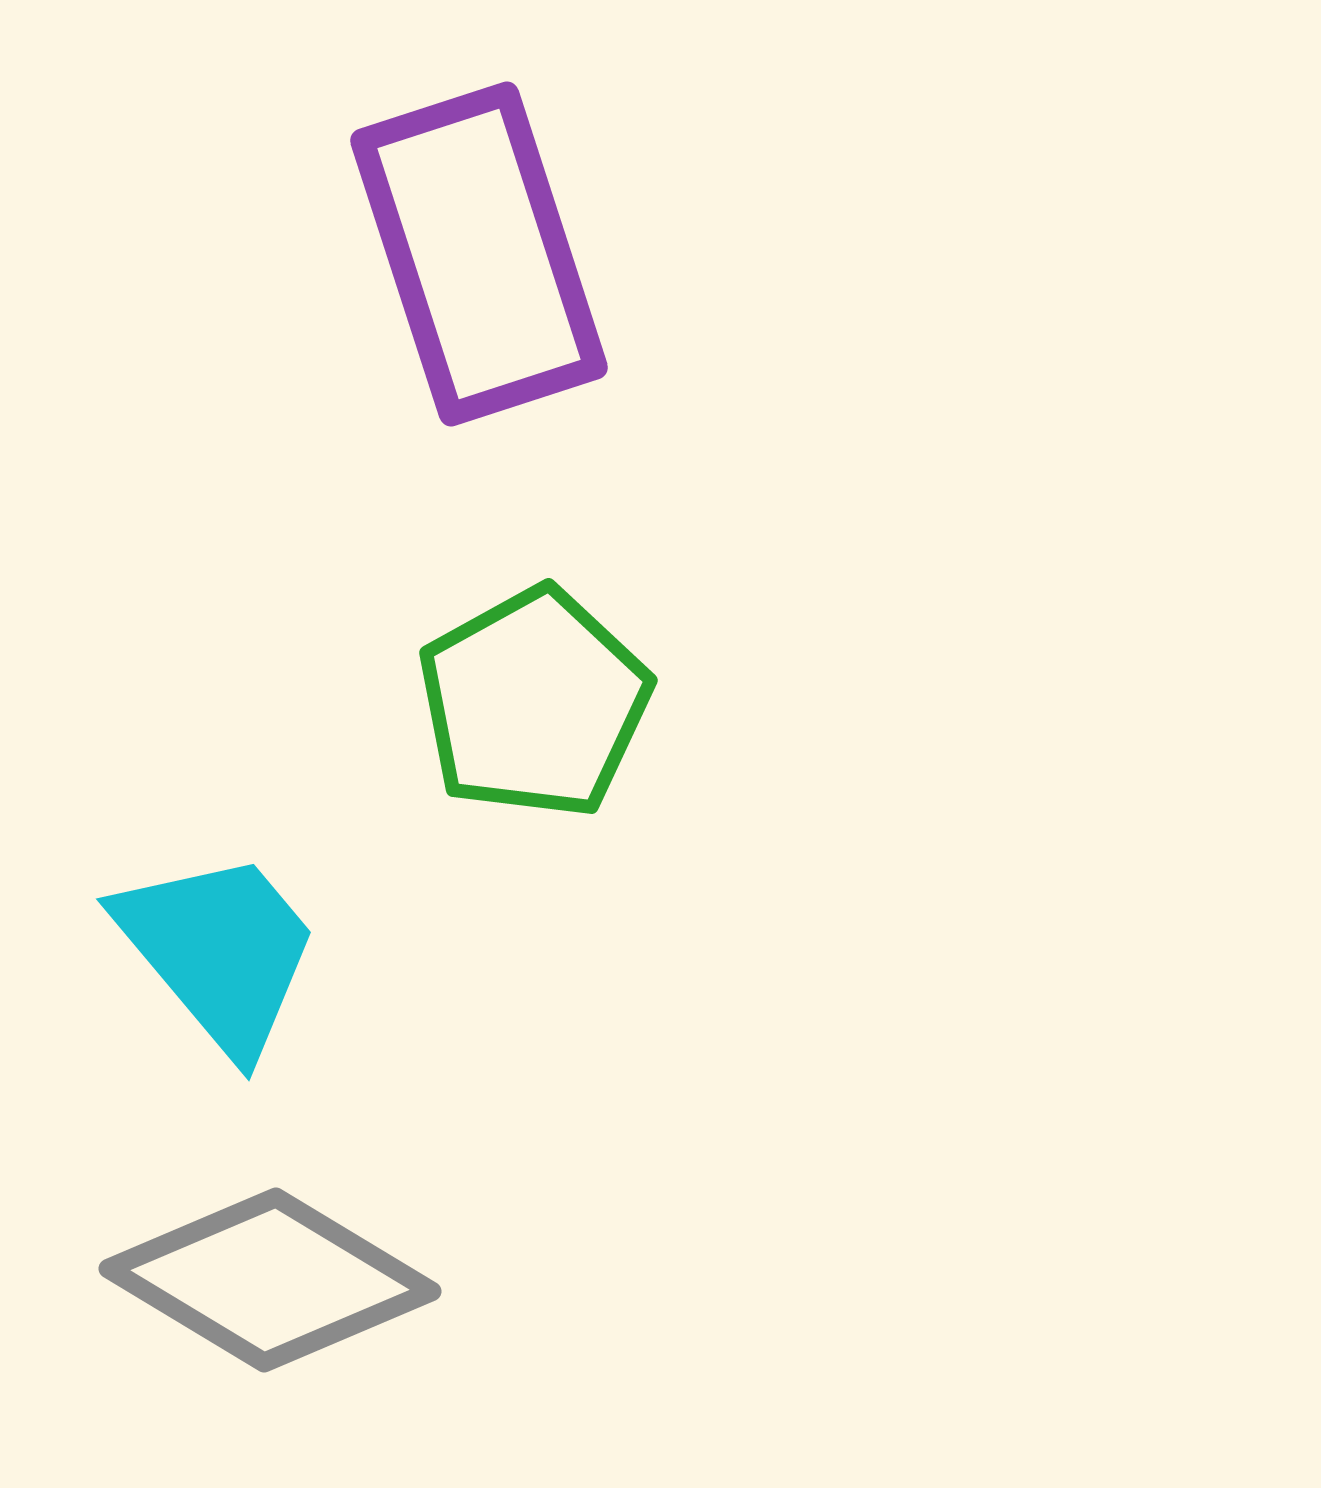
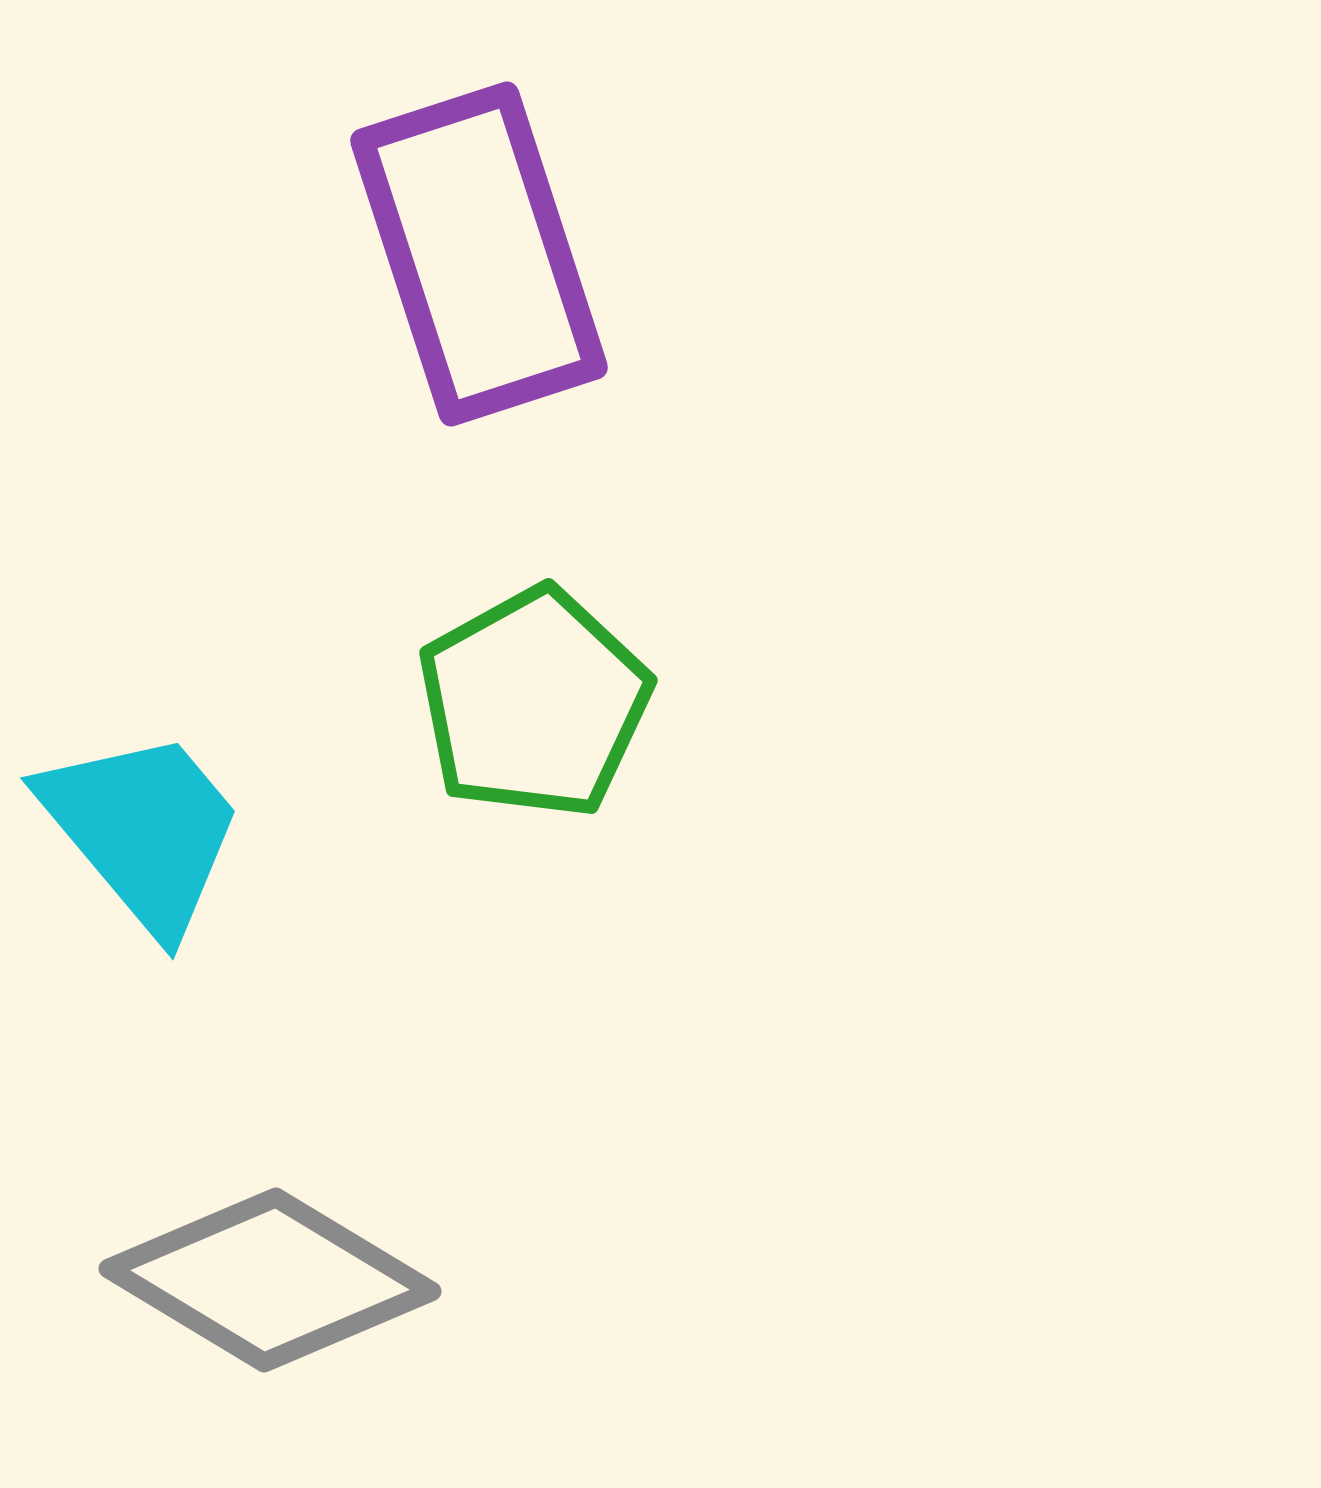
cyan trapezoid: moved 76 px left, 121 px up
